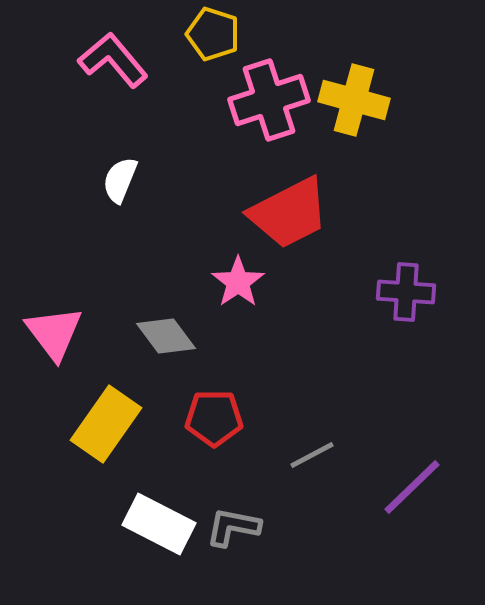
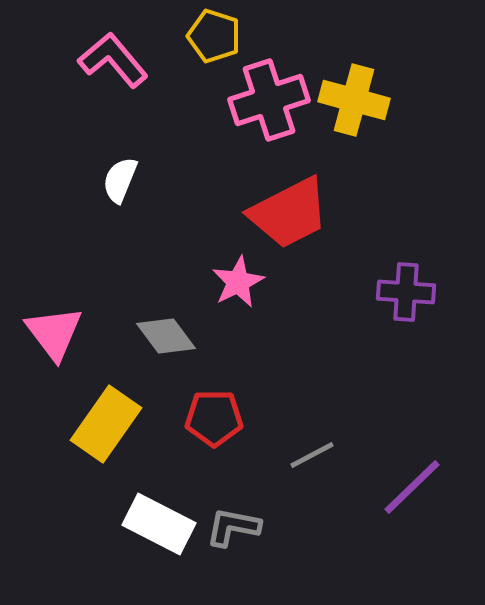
yellow pentagon: moved 1 px right, 2 px down
pink star: rotated 8 degrees clockwise
